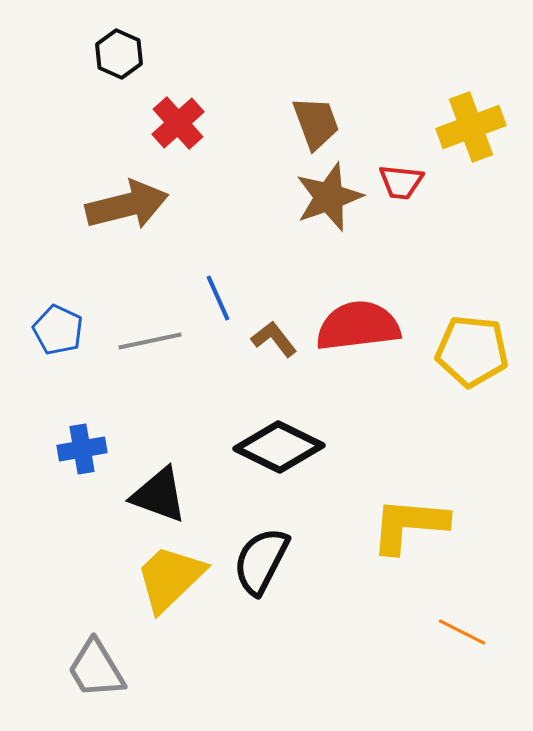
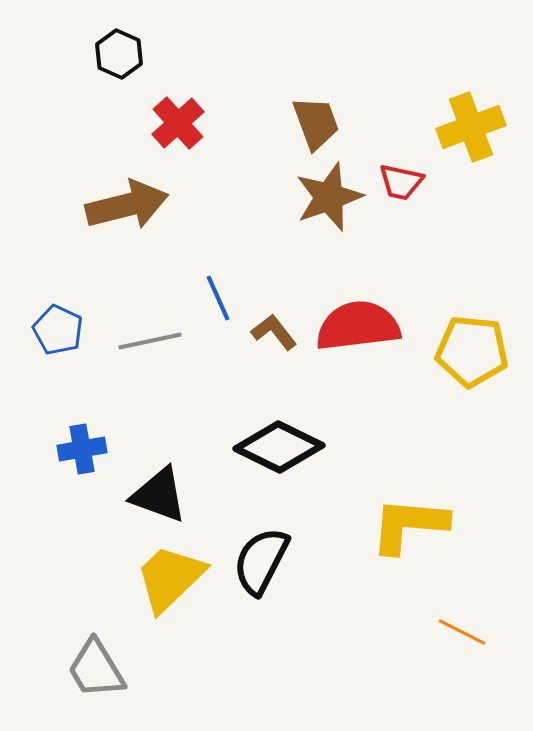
red trapezoid: rotated 6 degrees clockwise
brown L-shape: moved 7 px up
